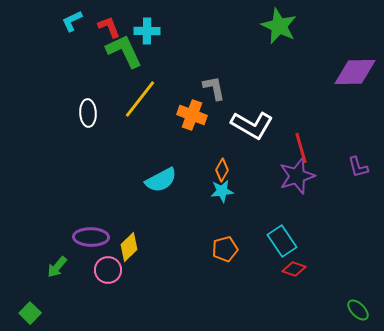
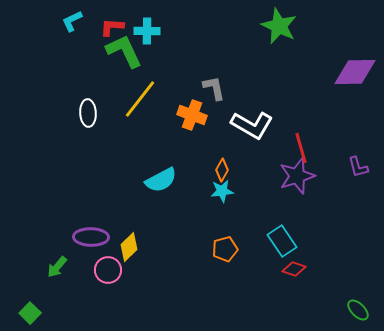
red L-shape: moved 3 px right; rotated 65 degrees counterclockwise
